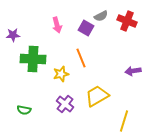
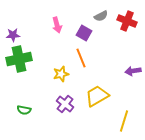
purple square: moved 2 px left, 5 px down
green cross: moved 14 px left; rotated 15 degrees counterclockwise
